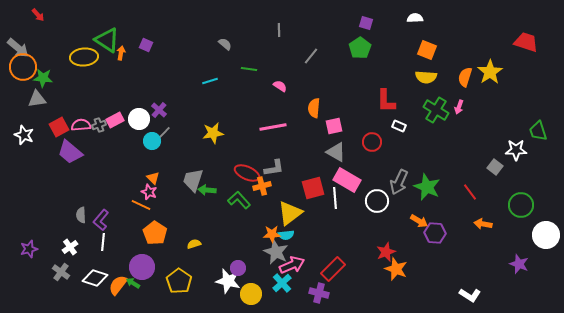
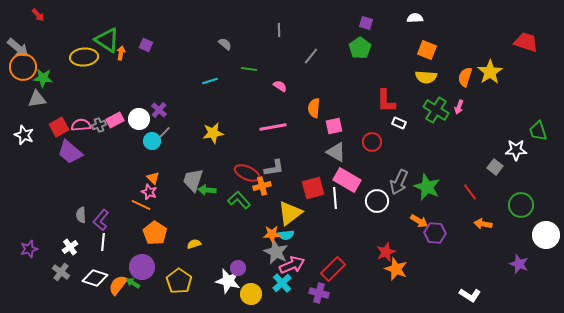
white rectangle at (399, 126): moved 3 px up
